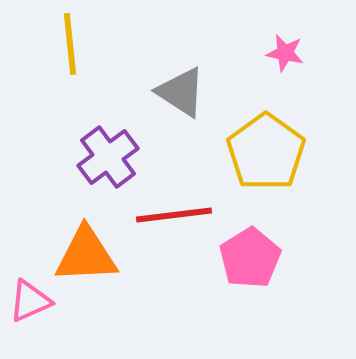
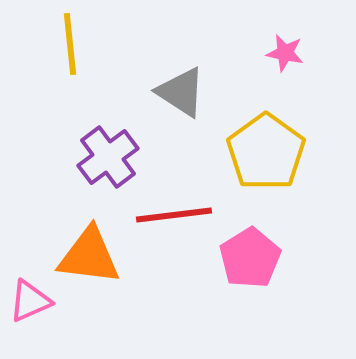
orange triangle: moved 3 px right, 1 px down; rotated 10 degrees clockwise
